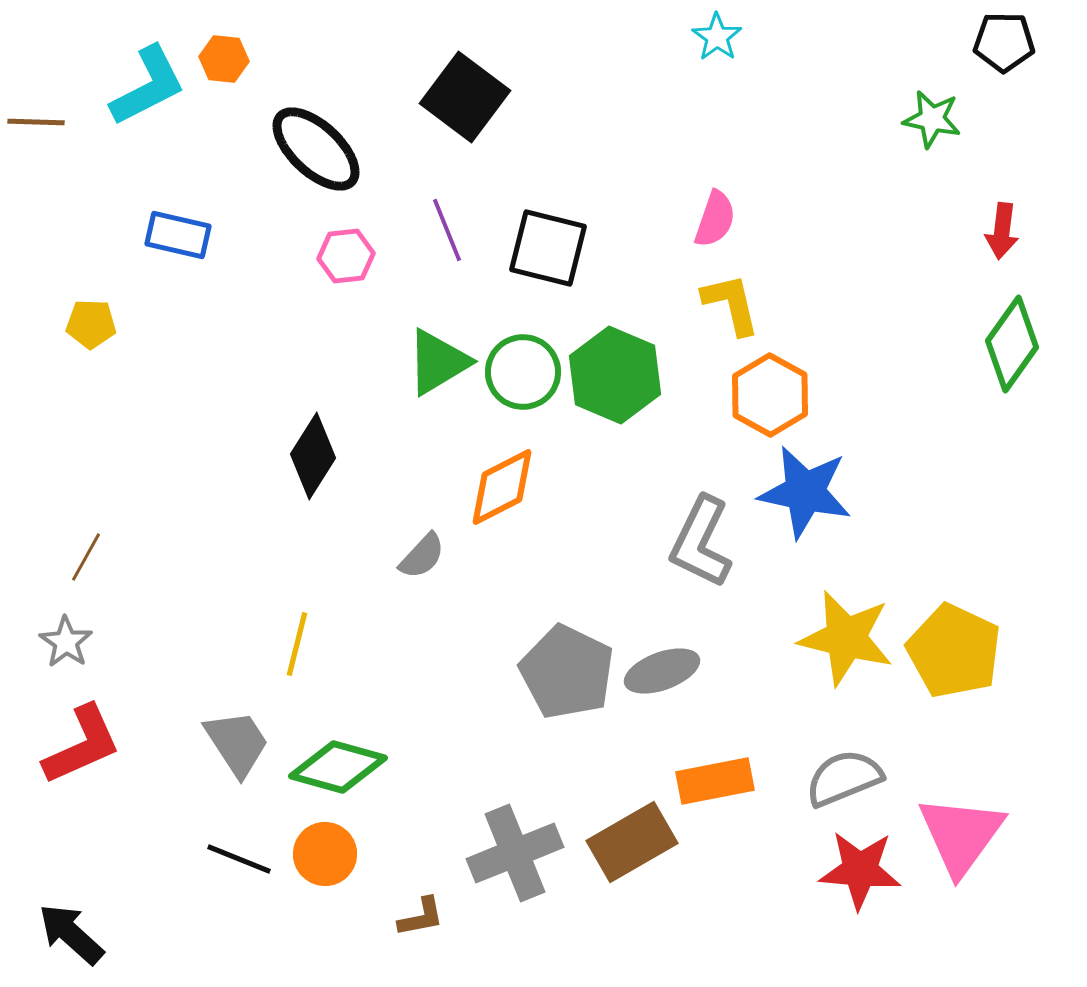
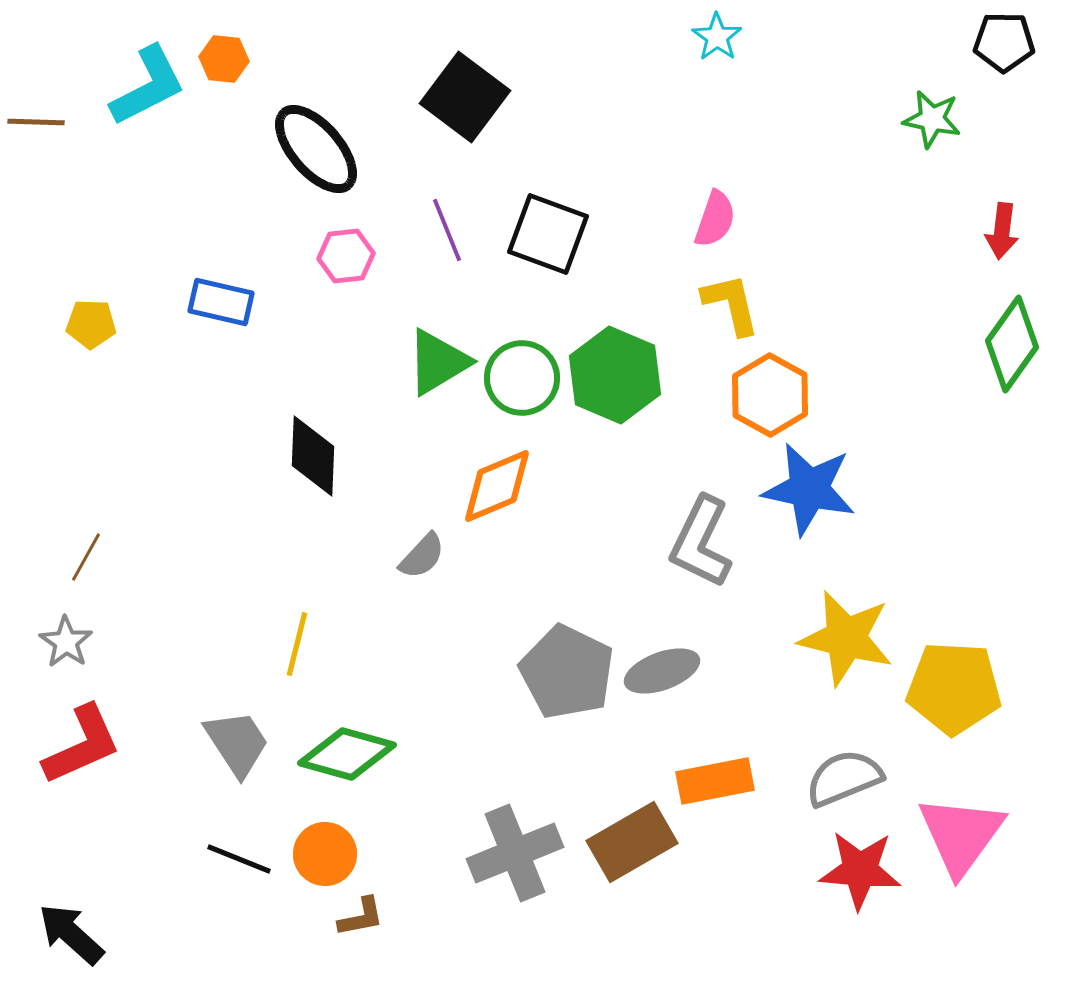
black ellipse at (316, 149): rotated 6 degrees clockwise
blue rectangle at (178, 235): moved 43 px right, 67 px down
black square at (548, 248): moved 14 px up; rotated 6 degrees clockwise
green circle at (523, 372): moved 1 px left, 6 px down
black diamond at (313, 456): rotated 30 degrees counterclockwise
orange diamond at (502, 487): moved 5 px left, 1 px up; rotated 4 degrees clockwise
blue star at (805, 492): moved 4 px right, 3 px up
yellow pentagon at (954, 651): moved 37 px down; rotated 22 degrees counterclockwise
green diamond at (338, 767): moved 9 px right, 13 px up
brown L-shape at (421, 917): moved 60 px left
